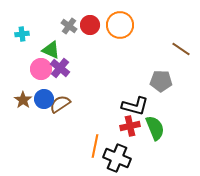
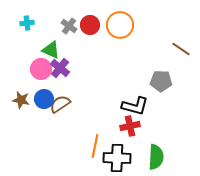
cyan cross: moved 5 px right, 11 px up
brown star: moved 2 px left; rotated 24 degrees counterclockwise
green semicircle: moved 1 px right, 29 px down; rotated 25 degrees clockwise
black cross: rotated 20 degrees counterclockwise
